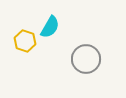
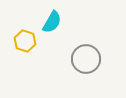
cyan semicircle: moved 2 px right, 5 px up
